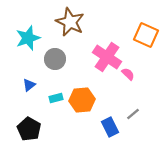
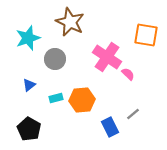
orange square: rotated 15 degrees counterclockwise
